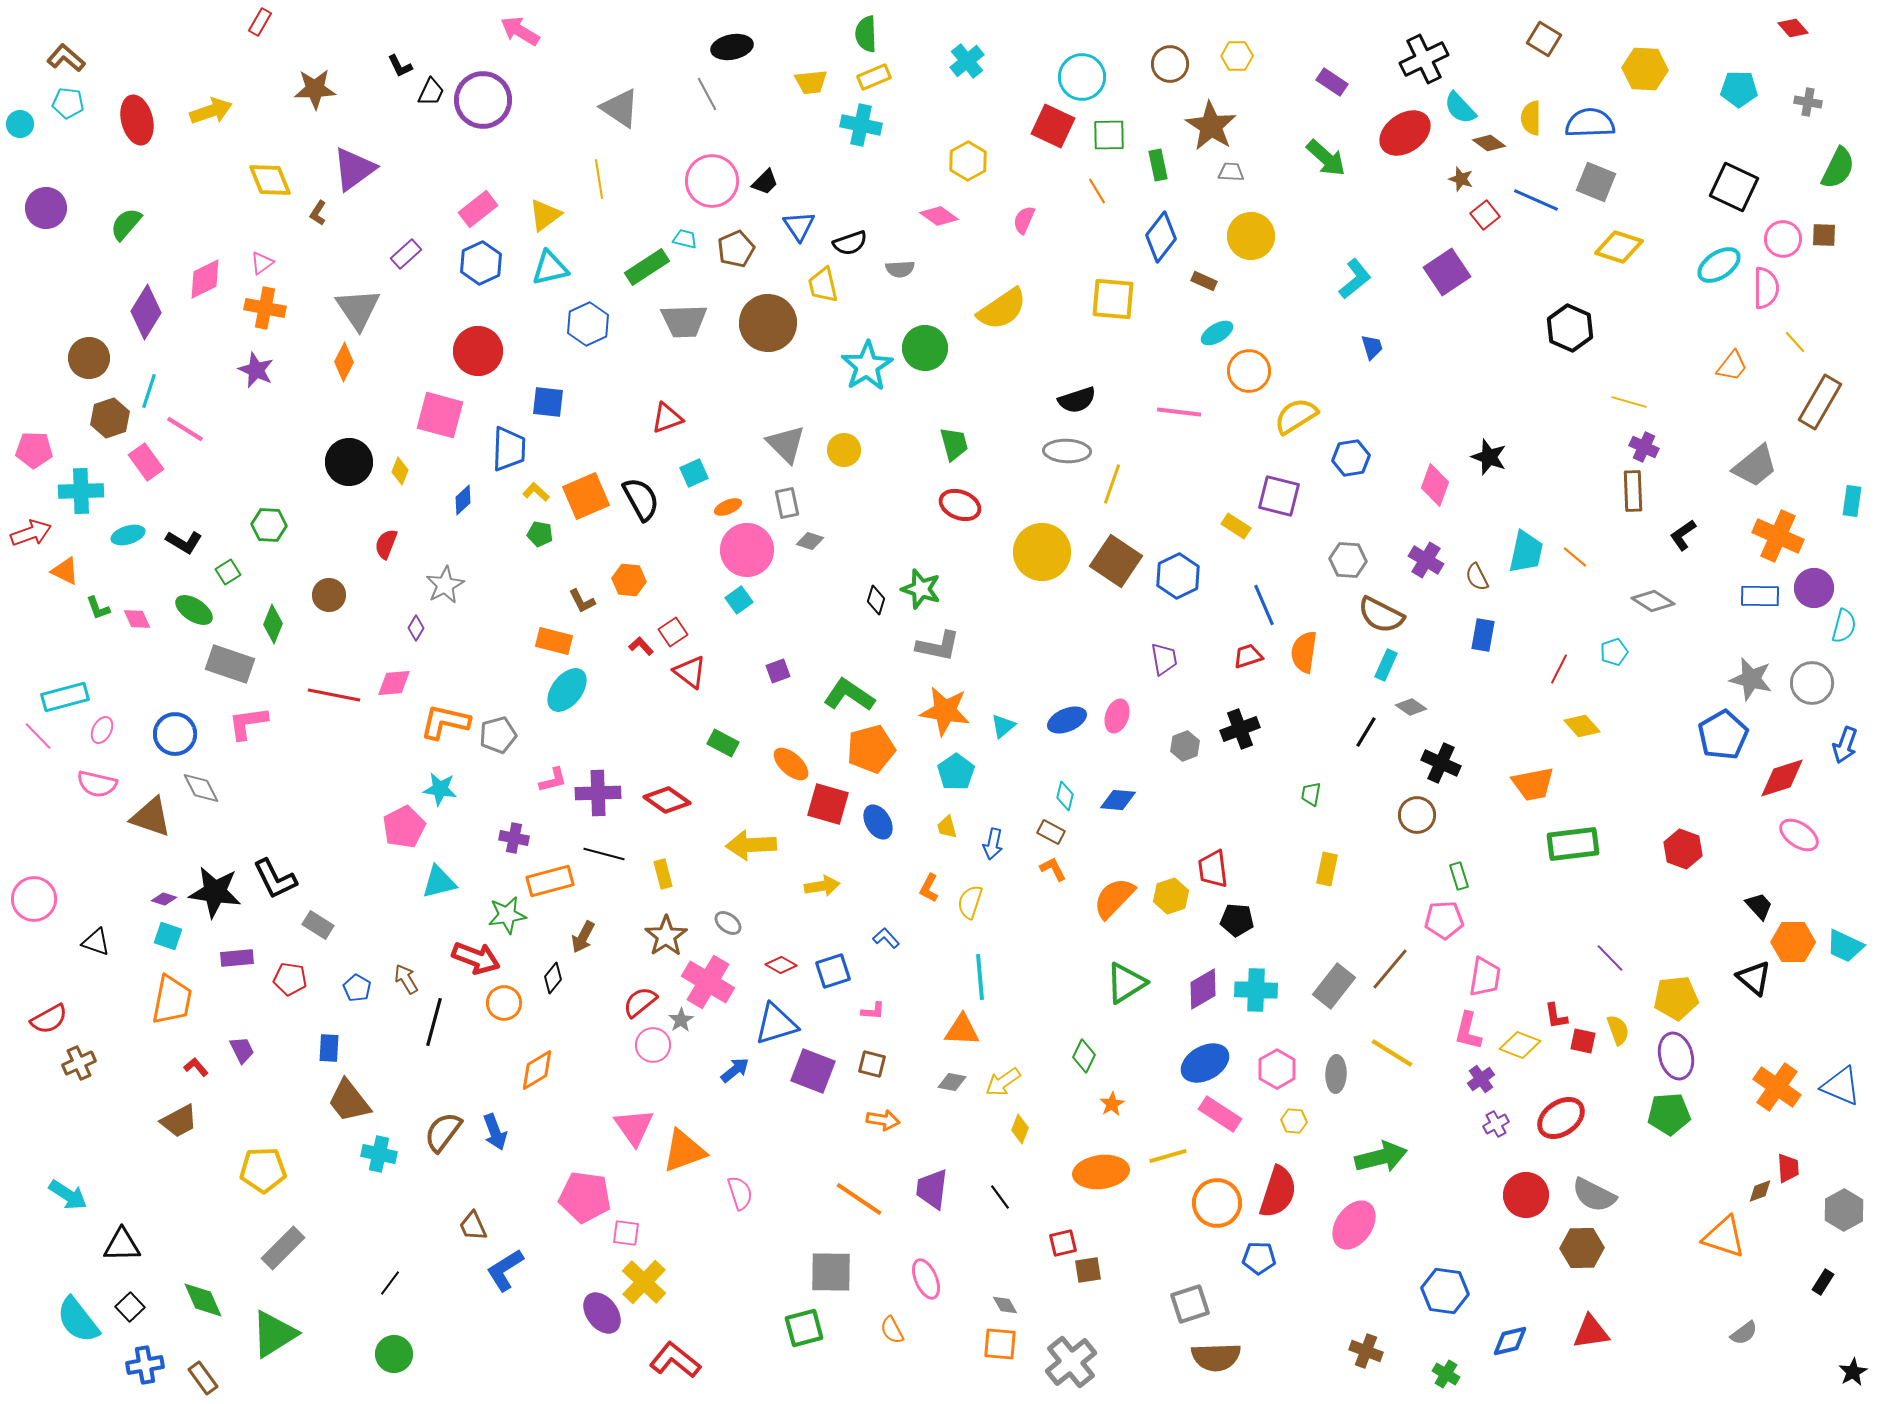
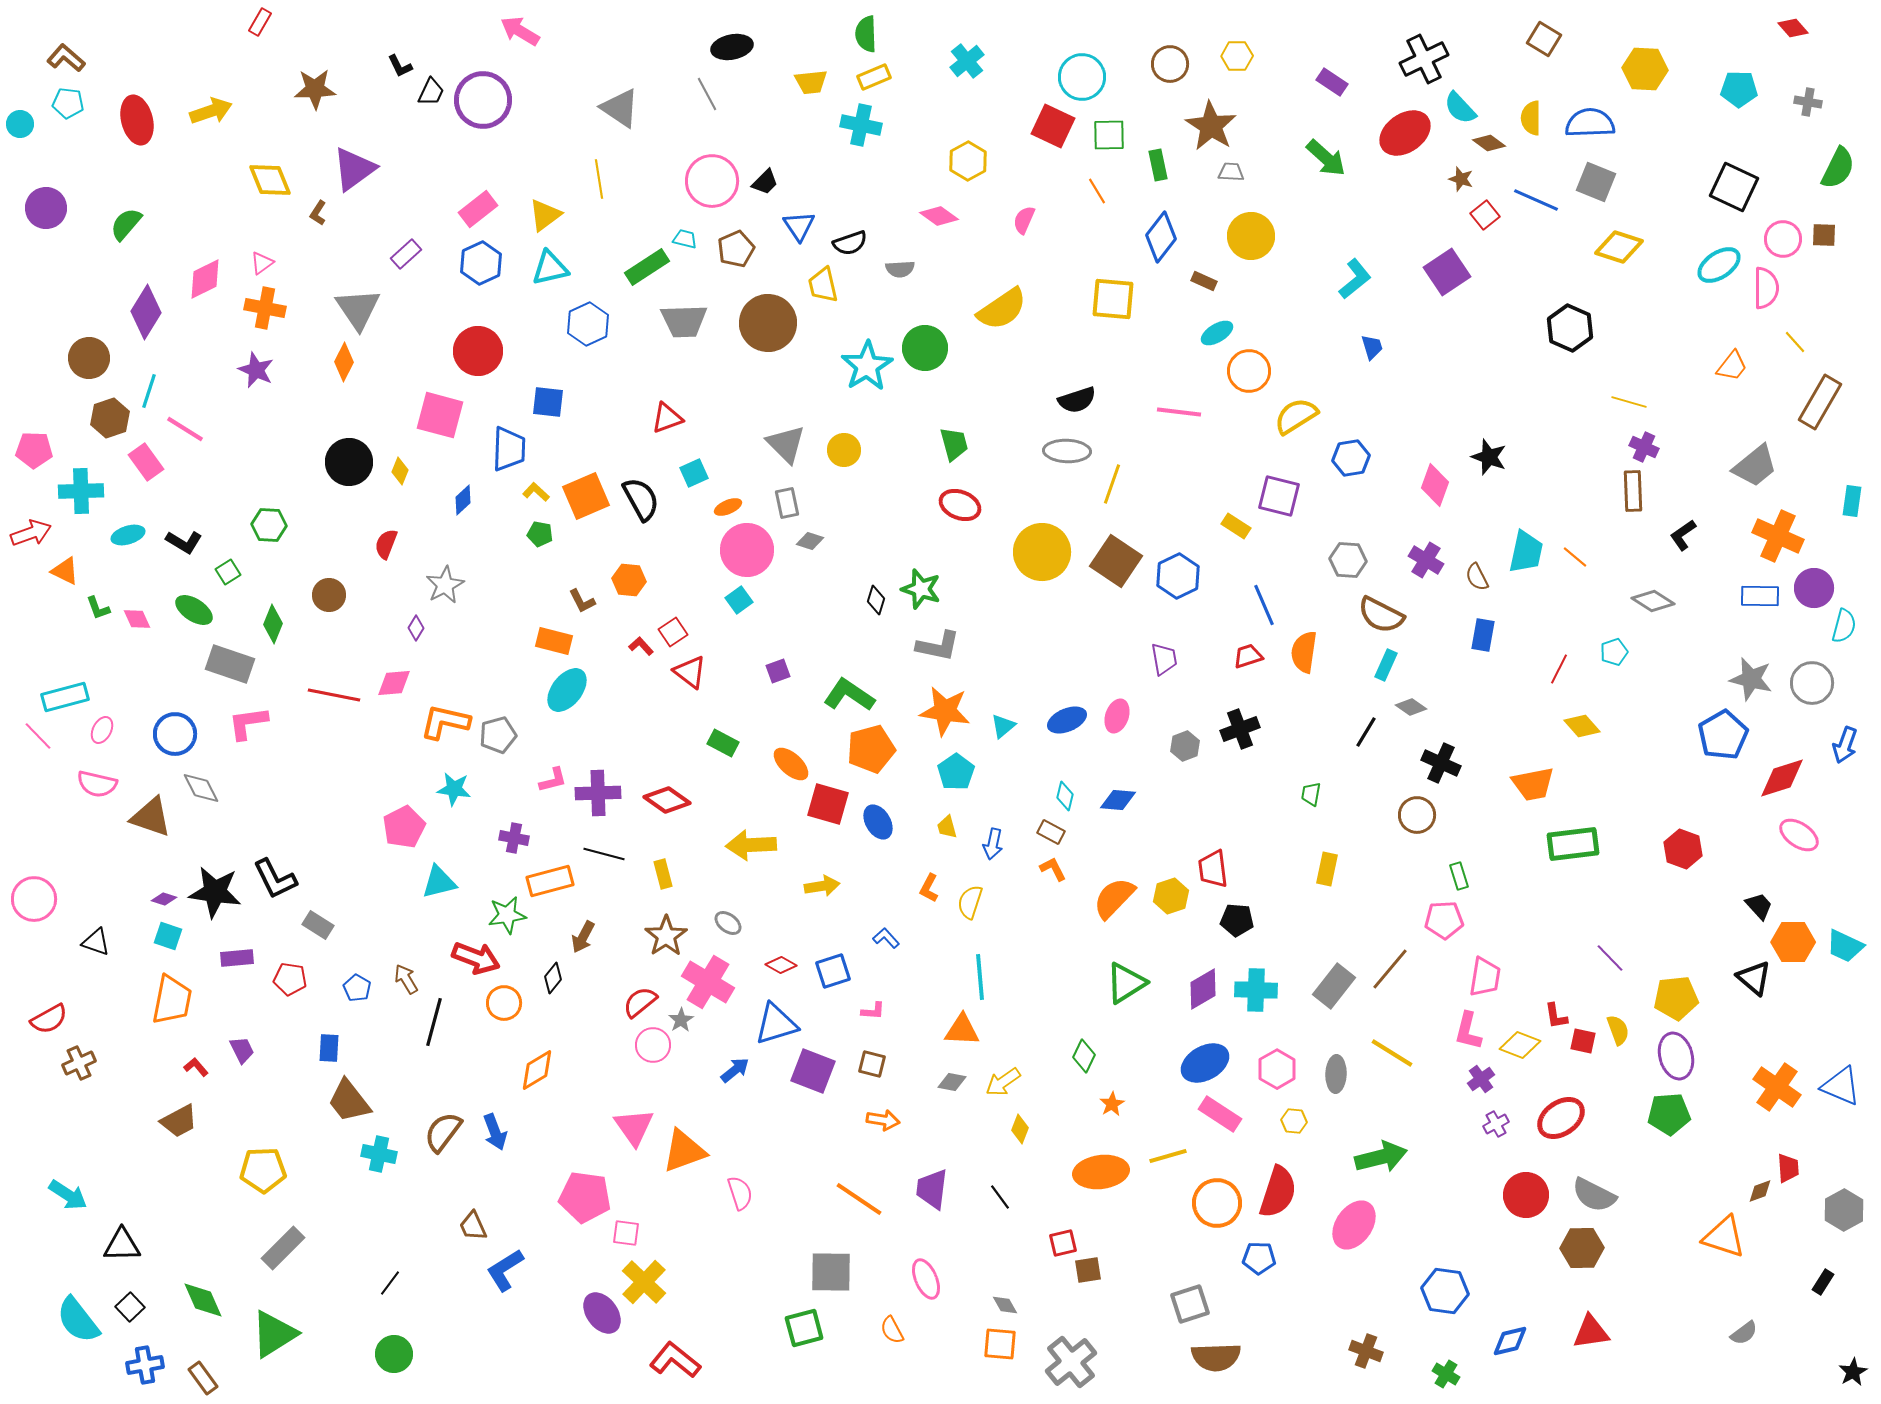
cyan star at (440, 789): moved 14 px right
